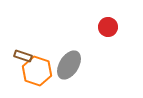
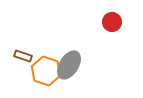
red circle: moved 4 px right, 5 px up
orange hexagon: moved 9 px right
